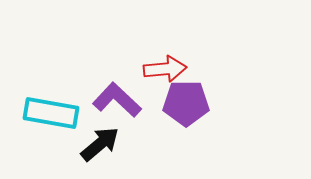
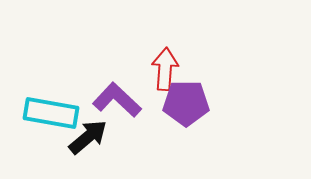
red arrow: rotated 81 degrees counterclockwise
black arrow: moved 12 px left, 7 px up
